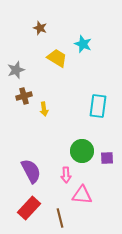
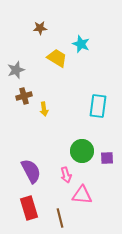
brown star: rotated 24 degrees counterclockwise
cyan star: moved 2 px left
pink arrow: rotated 14 degrees counterclockwise
red rectangle: rotated 60 degrees counterclockwise
